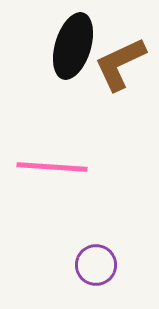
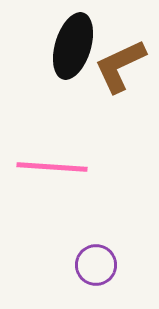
brown L-shape: moved 2 px down
